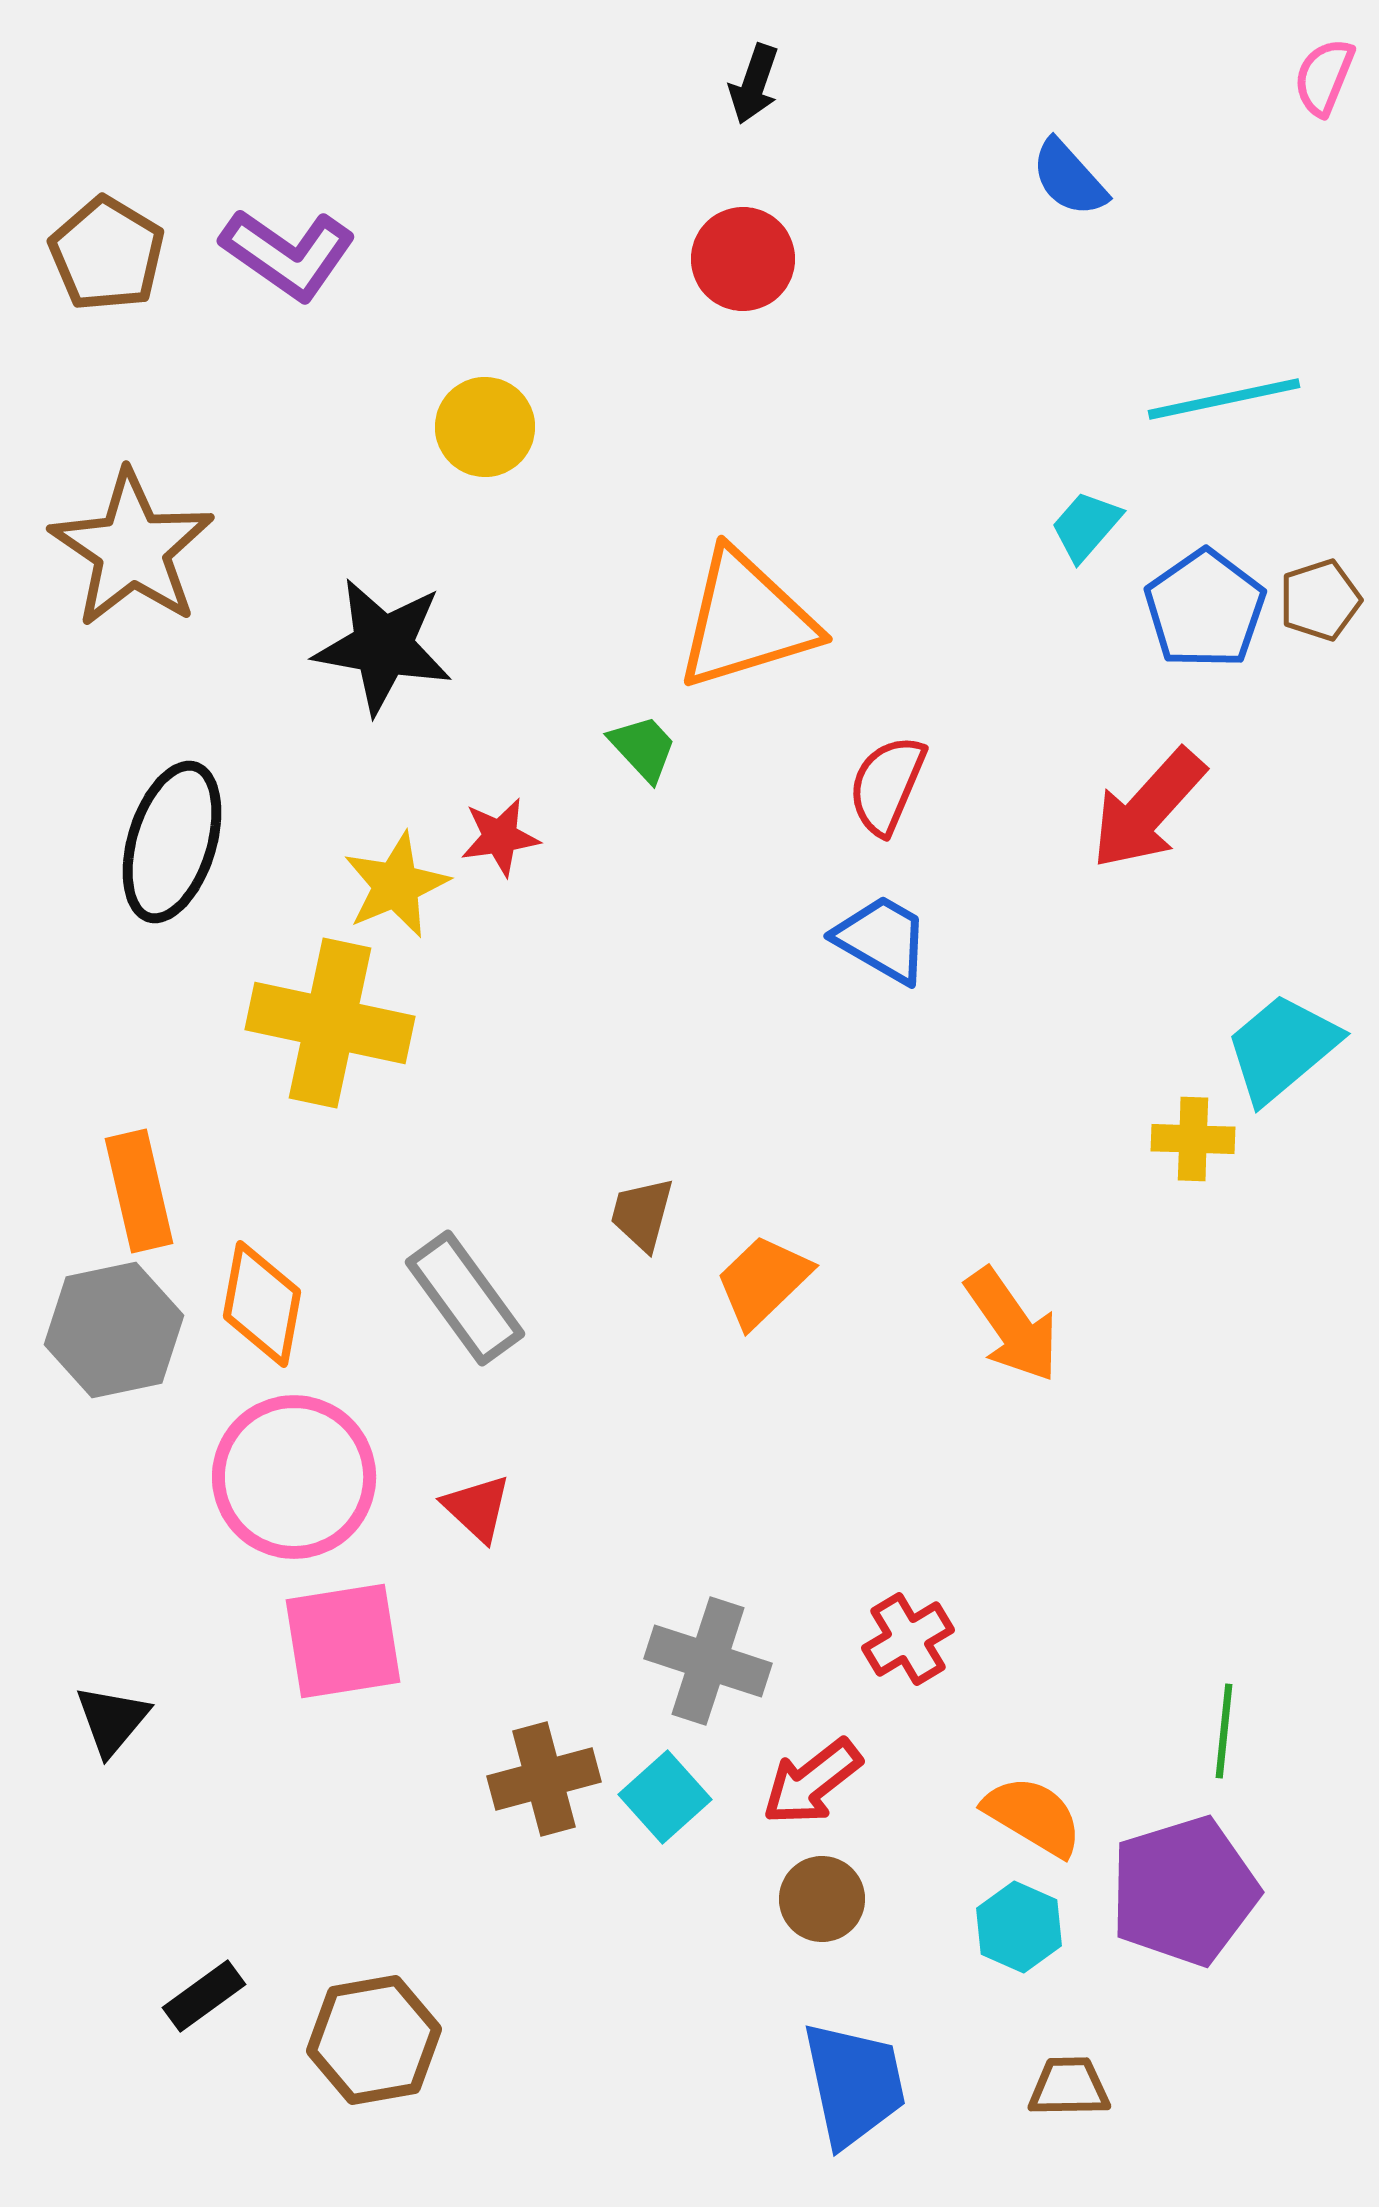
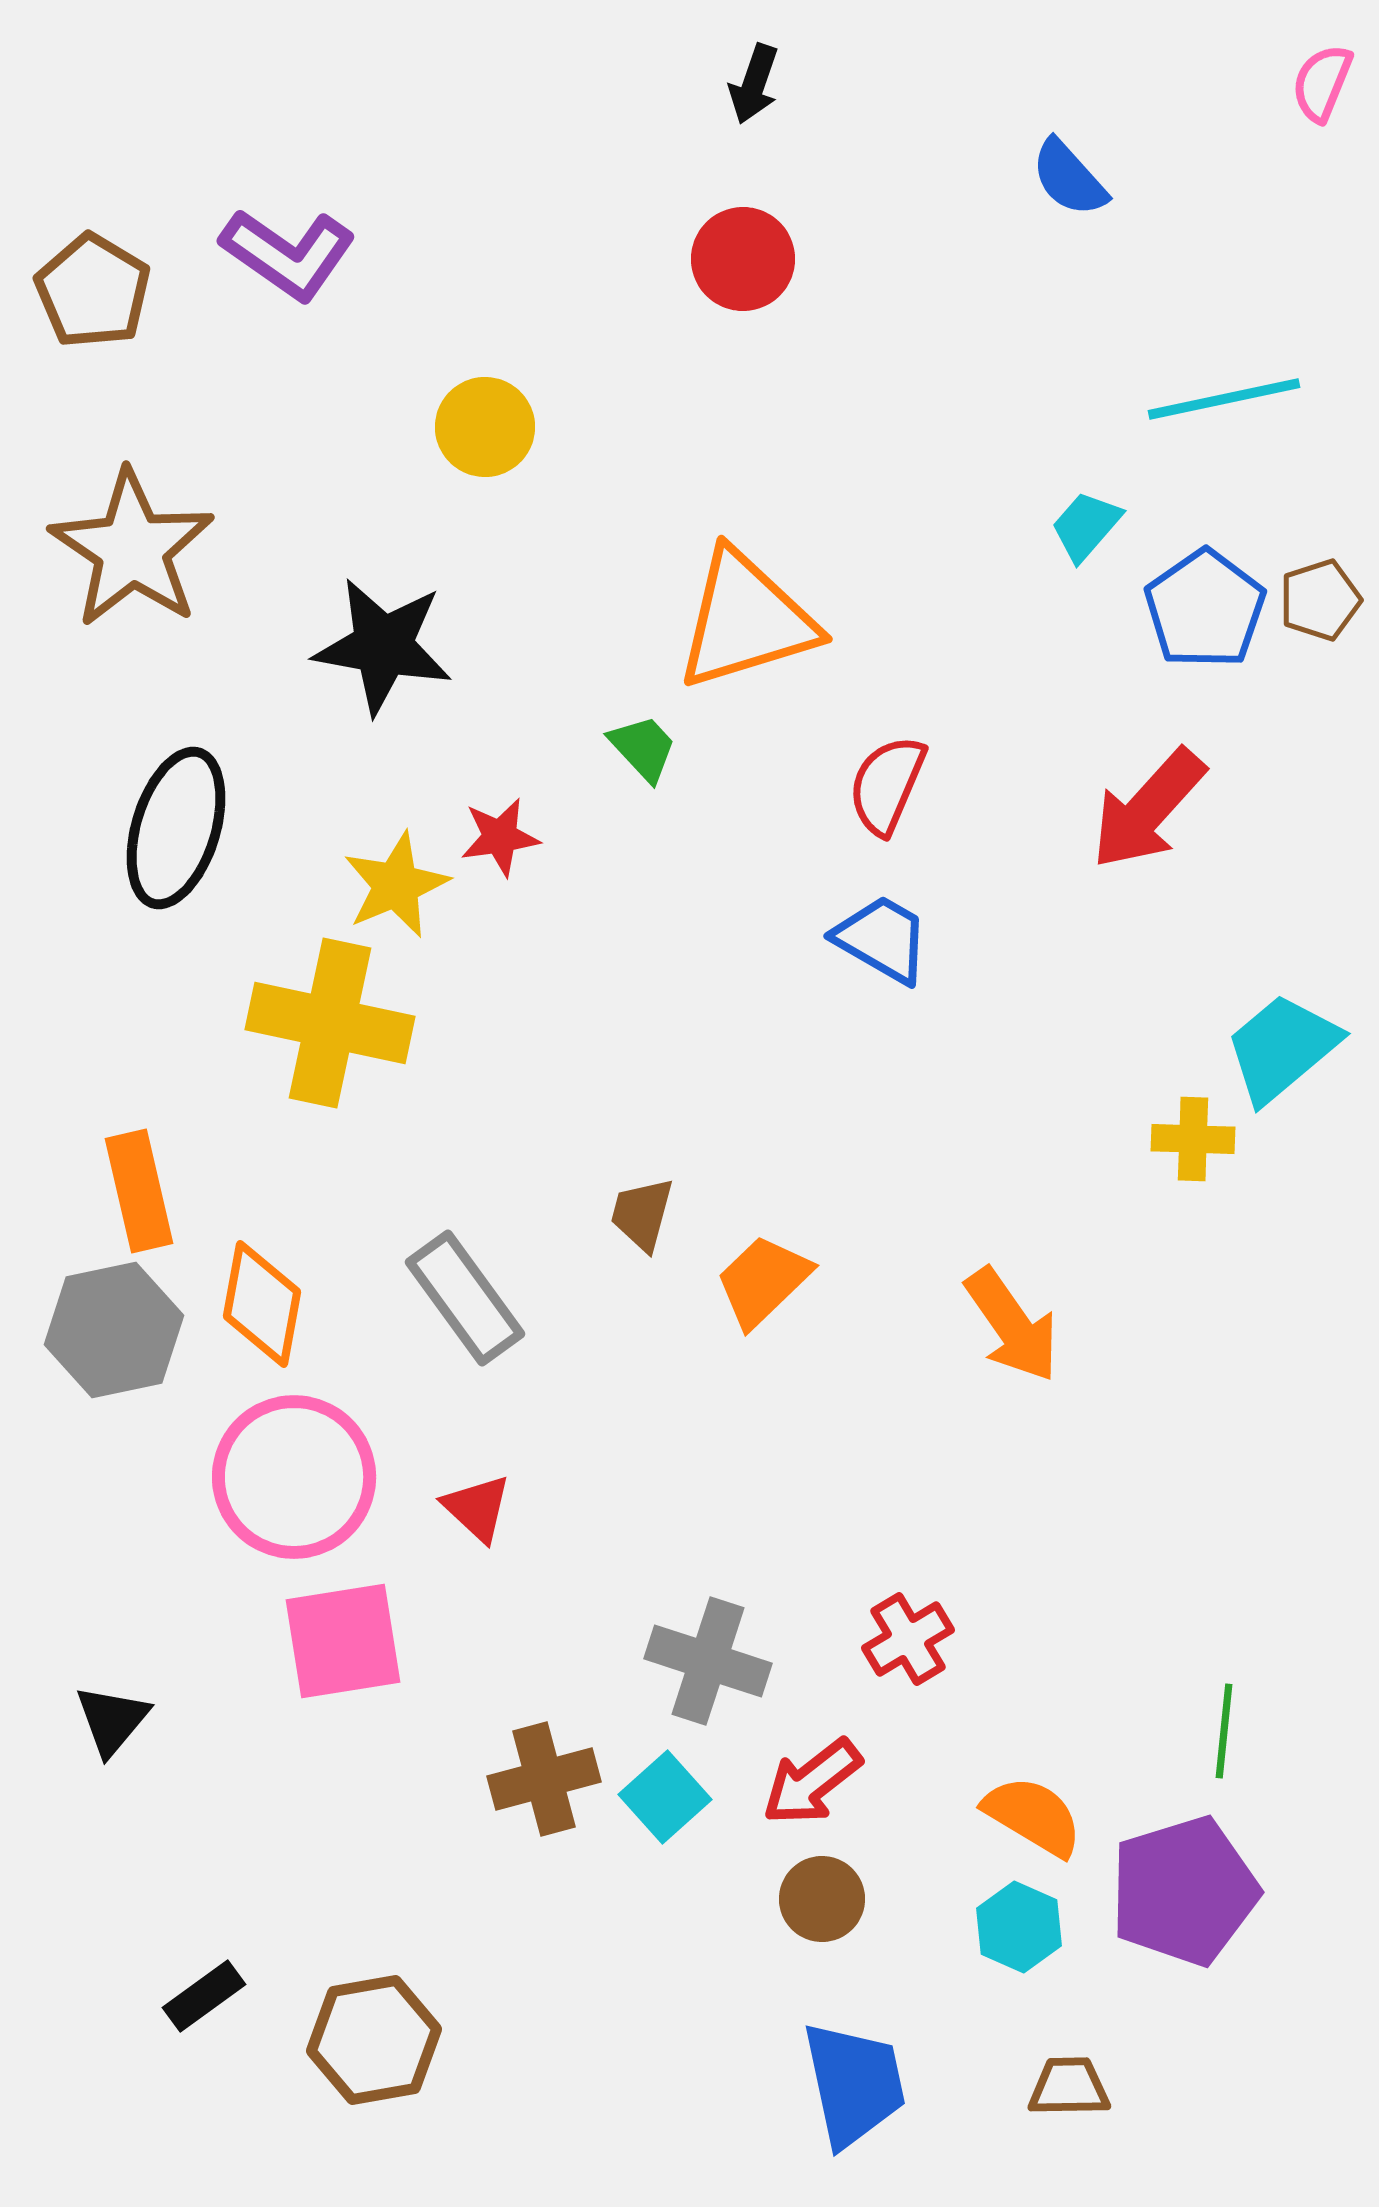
pink semicircle at (1324, 77): moved 2 px left, 6 px down
brown pentagon at (107, 254): moved 14 px left, 37 px down
black ellipse at (172, 842): moved 4 px right, 14 px up
